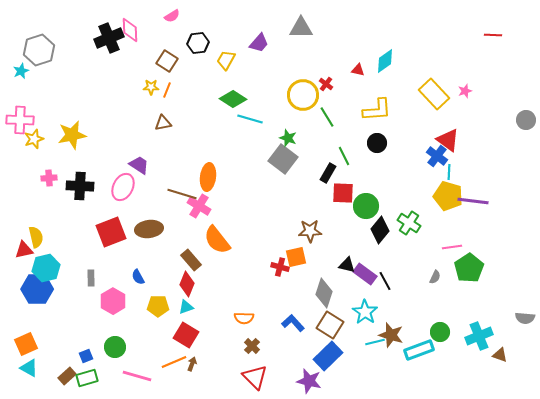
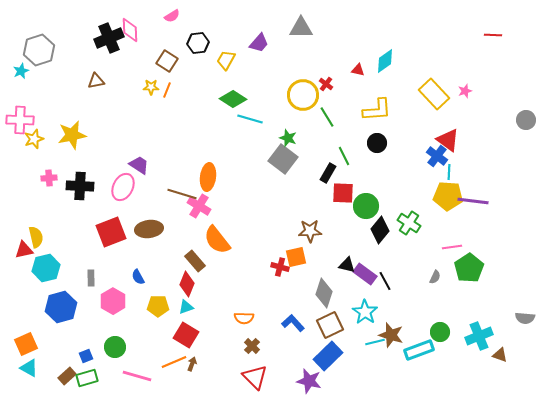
brown triangle at (163, 123): moved 67 px left, 42 px up
yellow pentagon at (448, 196): rotated 12 degrees counterclockwise
brown rectangle at (191, 260): moved 4 px right, 1 px down
blue hexagon at (37, 289): moved 24 px right, 18 px down; rotated 16 degrees counterclockwise
brown square at (330, 325): rotated 32 degrees clockwise
